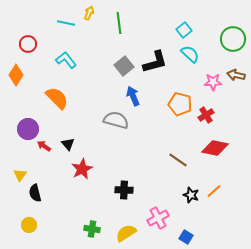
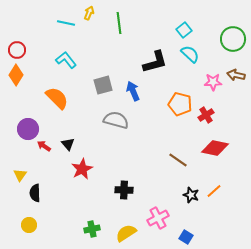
red circle: moved 11 px left, 6 px down
gray square: moved 21 px left, 19 px down; rotated 24 degrees clockwise
blue arrow: moved 5 px up
black semicircle: rotated 12 degrees clockwise
green cross: rotated 21 degrees counterclockwise
